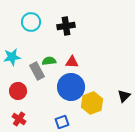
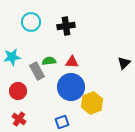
black triangle: moved 33 px up
